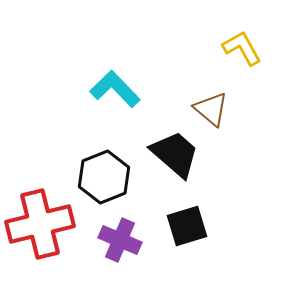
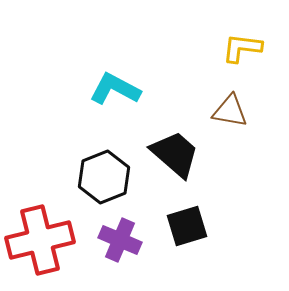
yellow L-shape: rotated 54 degrees counterclockwise
cyan L-shape: rotated 18 degrees counterclockwise
brown triangle: moved 19 px right, 2 px down; rotated 30 degrees counterclockwise
red cross: moved 16 px down
